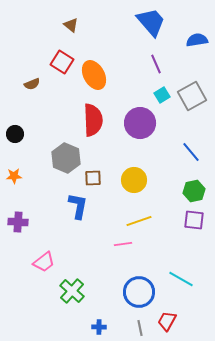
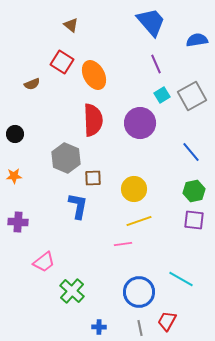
yellow circle: moved 9 px down
